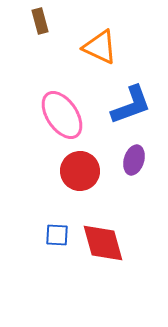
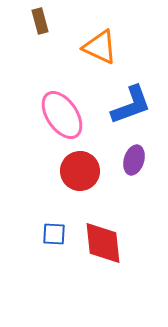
blue square: moved 3 px left, 1 px up
red diamond: rotated 9 degrees clockwise
